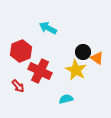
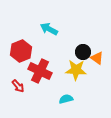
cyan arrow: moved 1 px right, 1 px down
yellow star: rotated 25 degrees counterclockwise
